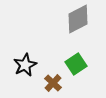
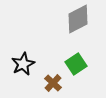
black star: moved 2 px left, 1 px up
